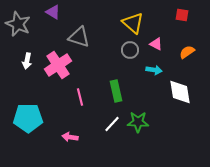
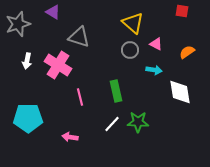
red square: moved 4 px up
gray star: rotated 30 degrees clockwise
pink cross: rotated 24 degrees counterclockwise
